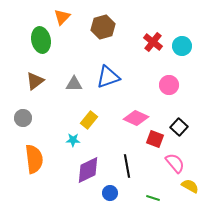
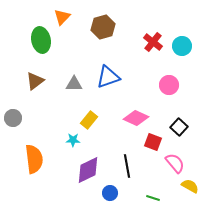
gray circle: moved 10 px left
red square: moved 2 px left, 3 px down
